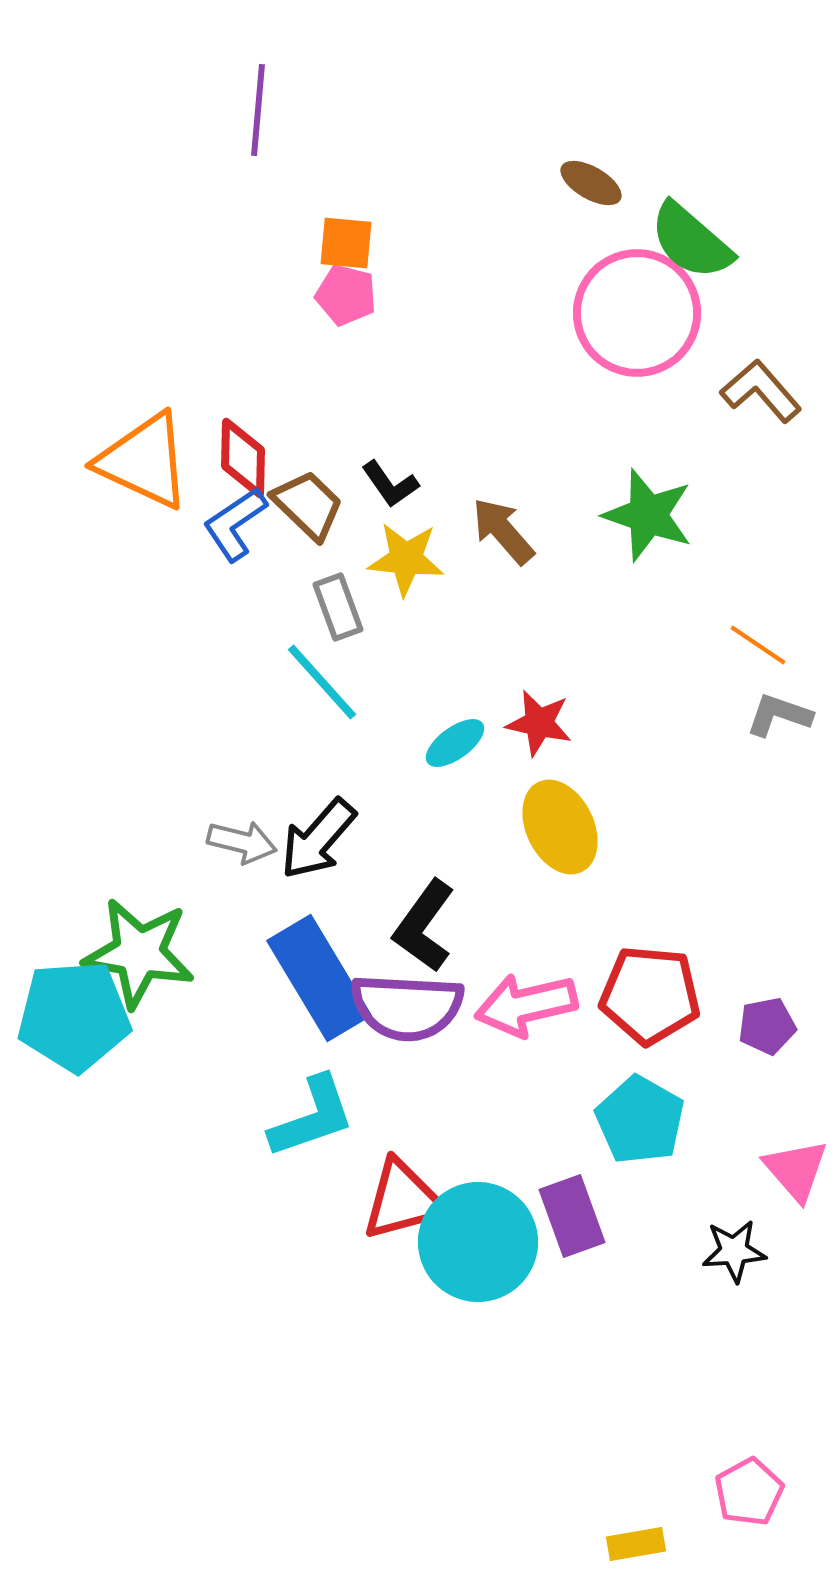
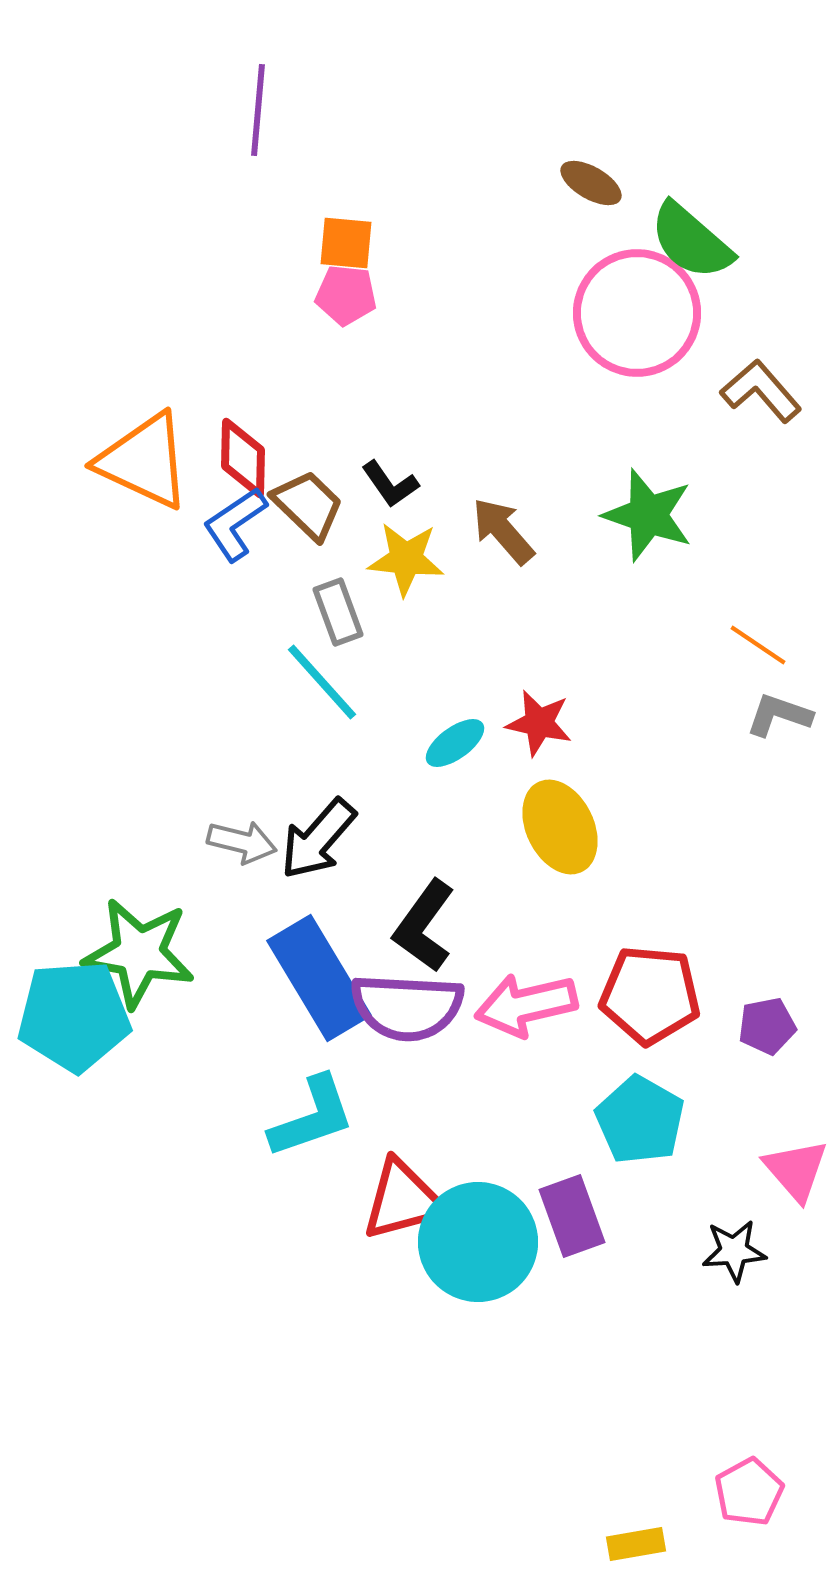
pink pentagon at (346, 295): rotated 8 degrees counterclockwise
gray rectangle at (338, 607): moved 5 px down
